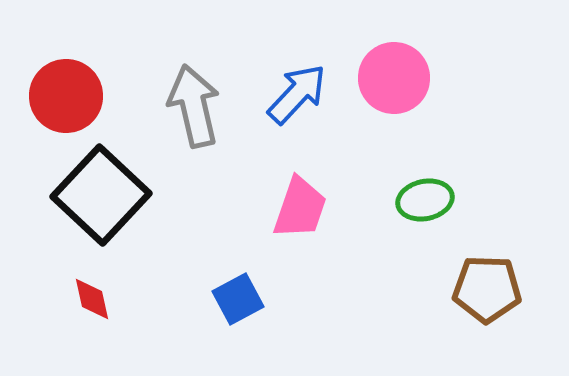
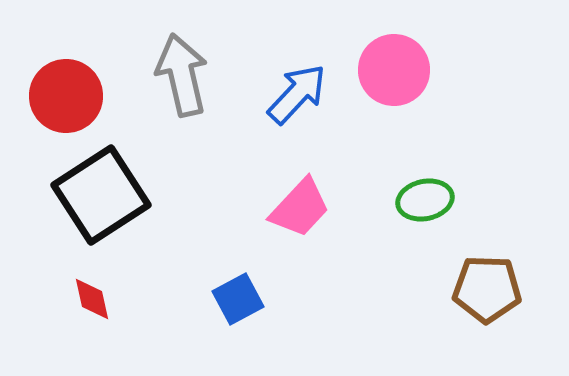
pink circle: moved 8 px up
gray arrow: moved 12 px left, 31 px up
black square: rotated 14 degrees clockwise
pink trapezoid: rotated 24 degrees clockwise
